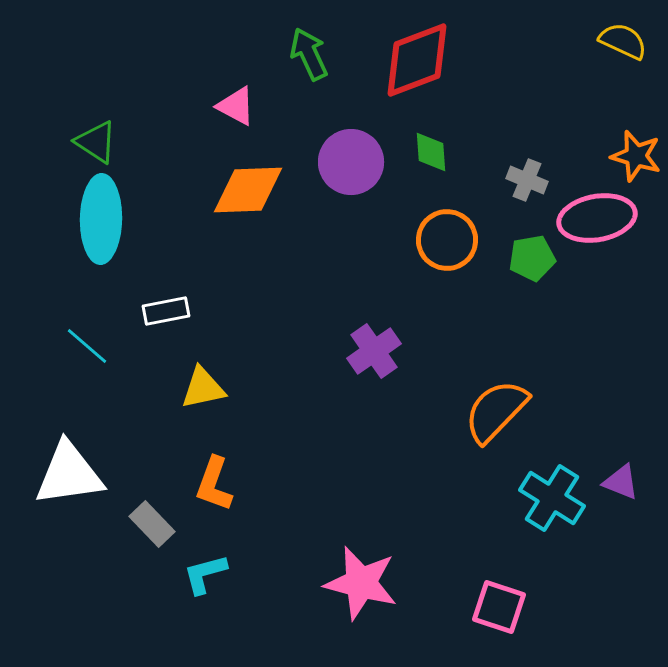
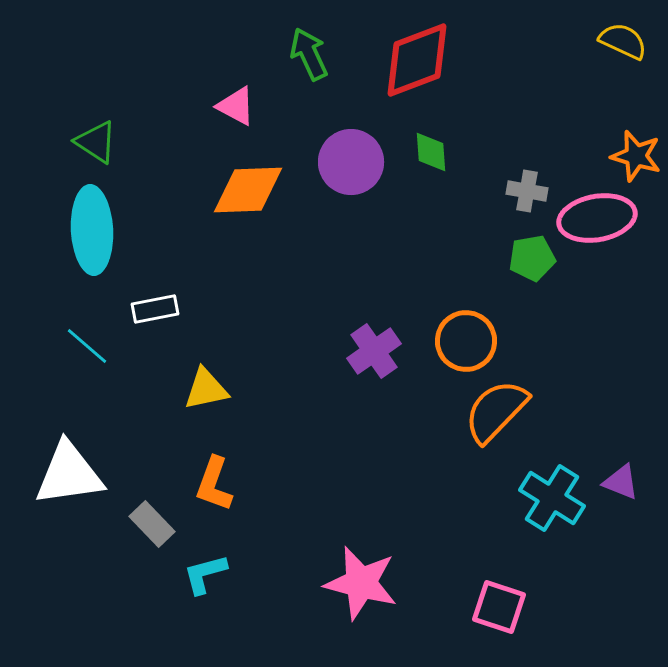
gray cross: moved 11 px down; rotated 12 degrees counterclockwise
cyan ellipse: moved 9 px left, 11 px down; rotated 4 degrees counterclockwise
orange circle: moved 19 px right, 101 px down
white rectangle: moved 11 px left, 2 px up
yellow triangle: moved 3 px right, 1 px down
